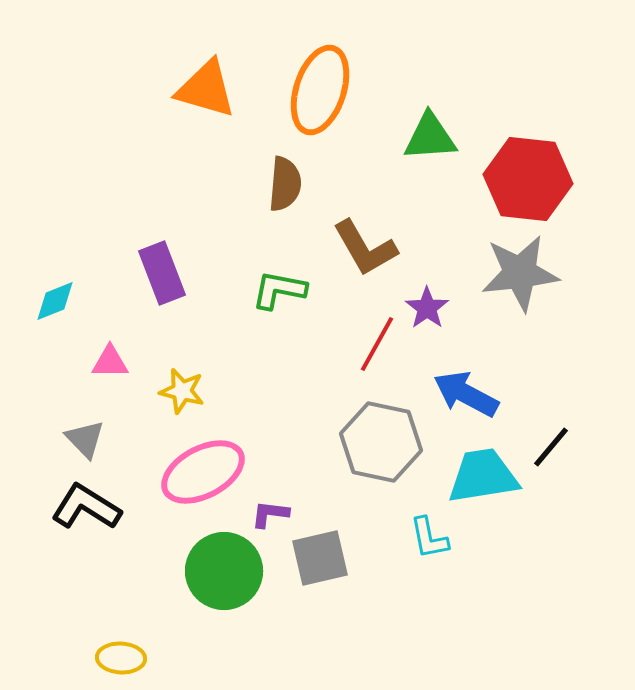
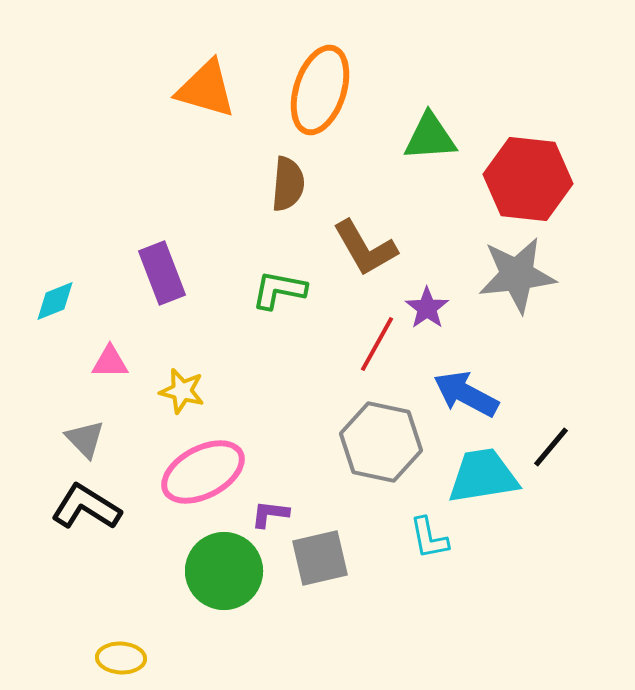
brown semicircle: moved 3 px right
gray star: moved 3 px left, 2 px down
